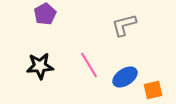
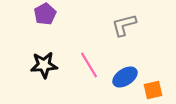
black star: moved 4 px right, 1 px up
